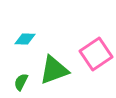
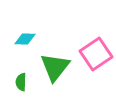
green triangle: moved 1 px right, 3 px up; rotated 32 degrees counterclockwise
green semicircle: rotated 24 degrees counterclockwise
